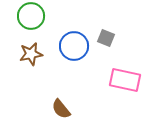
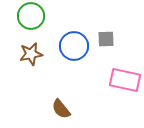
gray square: moved 1 px down; rotated 24 degrees counterclockwise
